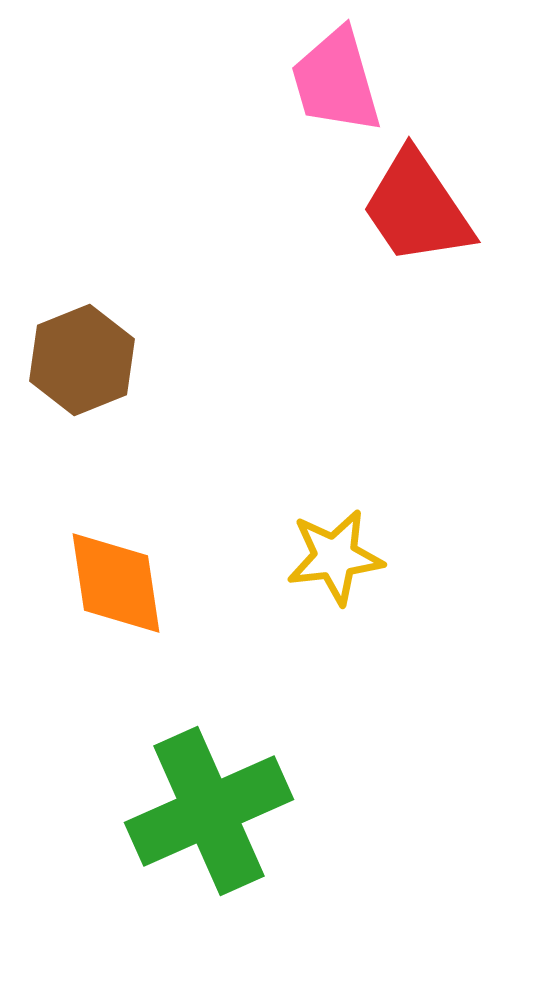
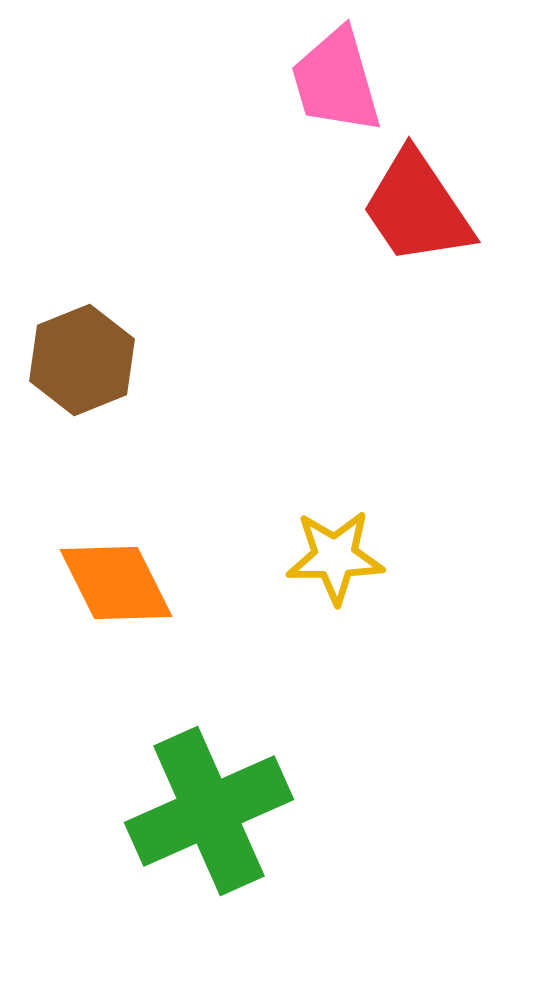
yellow star: rotated 6 degrees clockwise
orange diamond: rotated 18 degrees counterclockwise
